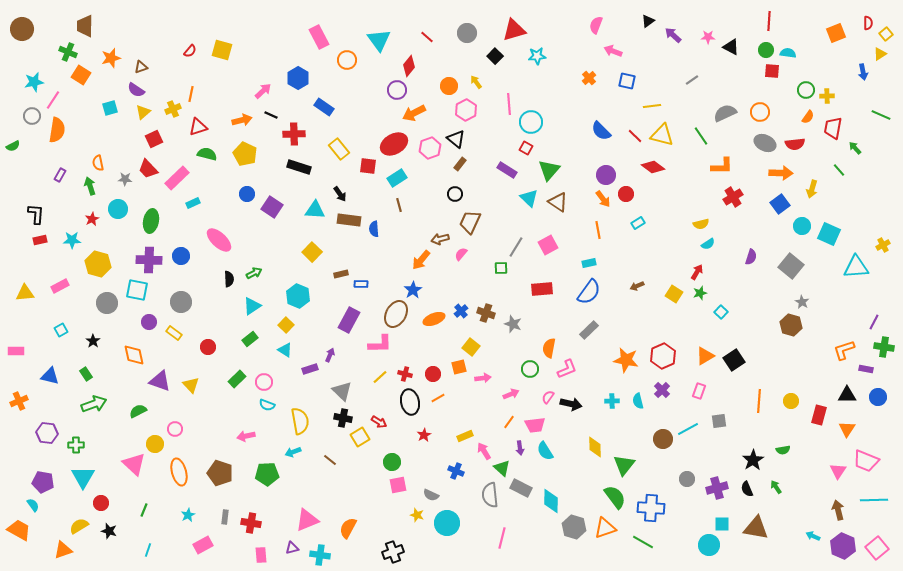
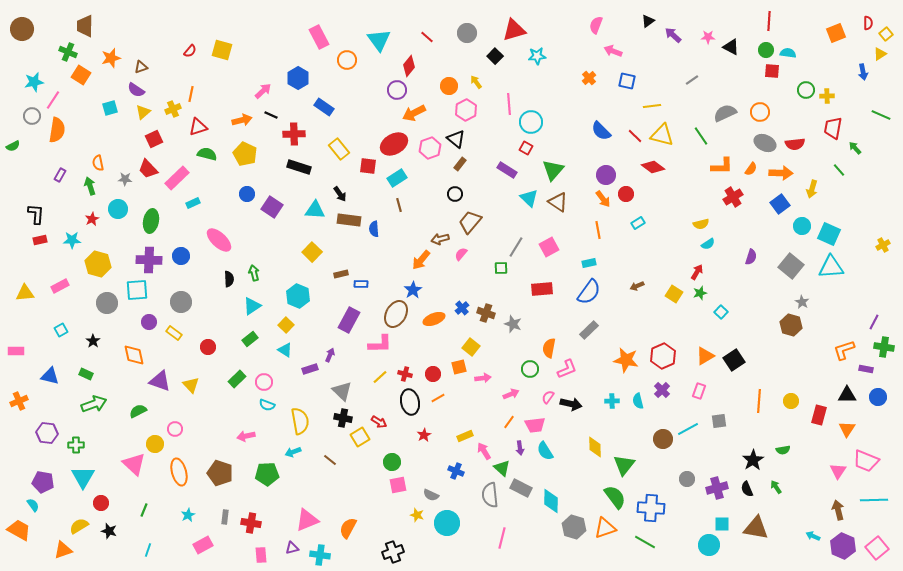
orange semicircle at (808, 117): moved 57 px left, 52 px down
green triangle at (549, 170): moved 4 px right
brown trapezoid at (470, 222): rotated 15 degrees clockwise
pink square at (548, 245): moved 1 px right, 2 px down
cyan triangle at (856, 267): moved 25 px left
green arrow at (254, 273): rotated 77 degrees counterclockwise
cyan square at (137, 290): rotated 15 degrees counterclockwise
blue cross at (461, 311): moved 1 px right, 3 px up
green rectangle at (86, 374): rotated 32 degrees counterclockwise
green line at (643, 542): moved 2 px right
